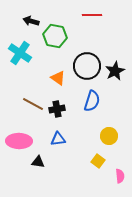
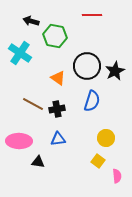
yellow circle: moved 3 px left, 2 px down
pink semicircle: moved 3 px left
